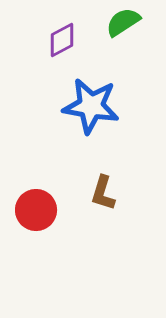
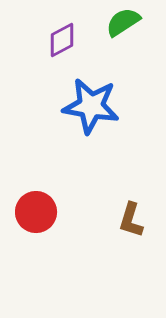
brown L-shape: moved 28 px right, 27 px down
red circle: moved 2 px down
